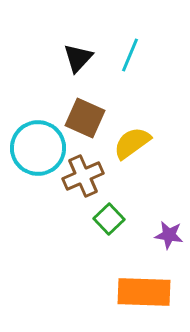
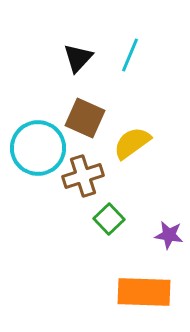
brown cross: rotated 6 degrees clockwise
